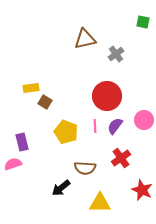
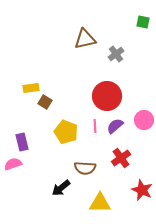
purple semicircle: rotated 12 degrees clockwise
